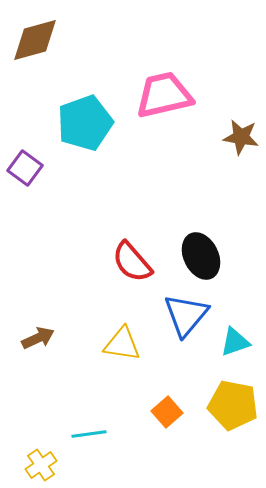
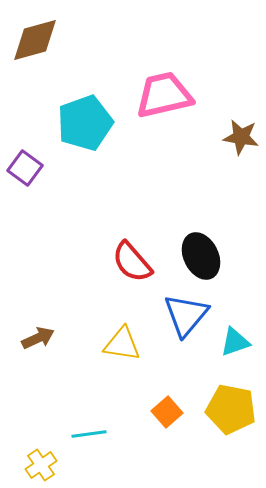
yellow pentagon: moved 2 px left, 4 px down
